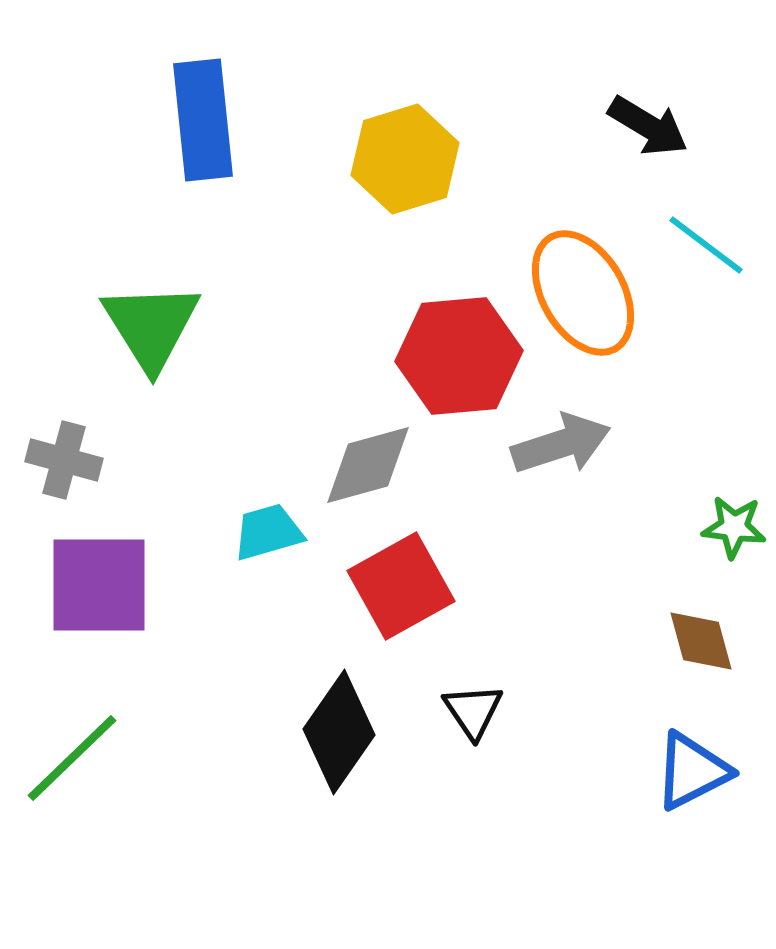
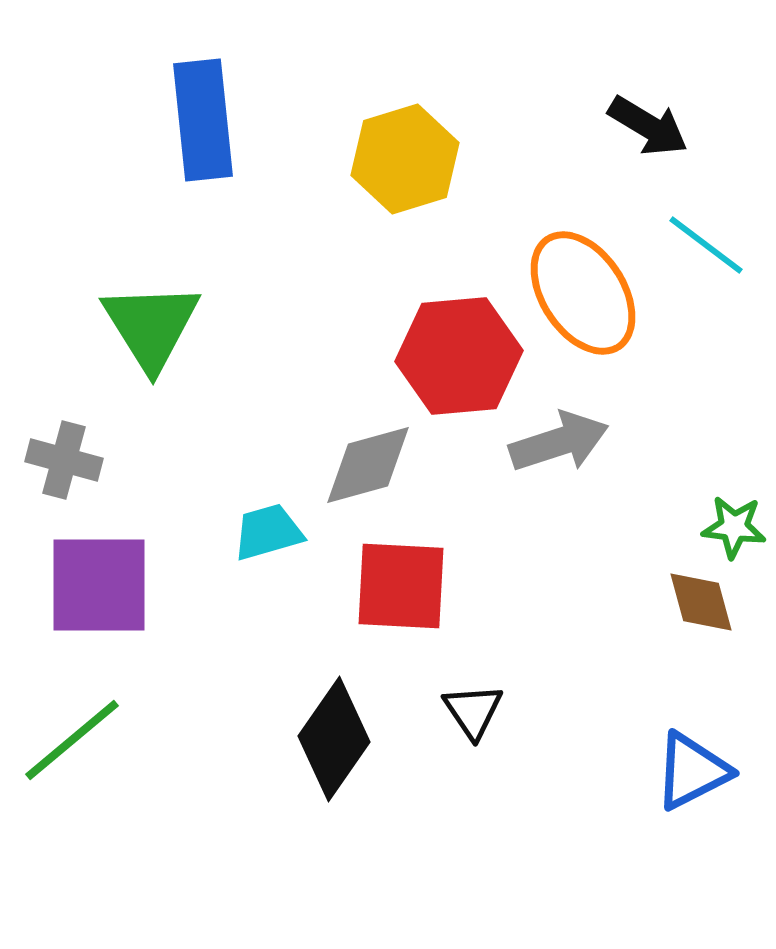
orange ellipse: rotated 3 degrees counterclockwise
gray arrow: moved 2 px left, 2 px up
red square: rotated 32 degrees clockwise
brown diamond: moved 39 px up
black diamond: moved 5 px left, 7 px down
green line: moved 18 px up; rotated 4 degrees clockwise
